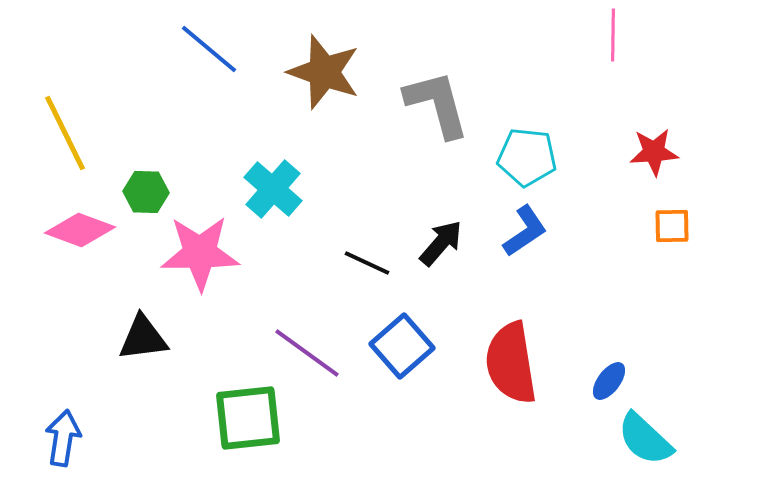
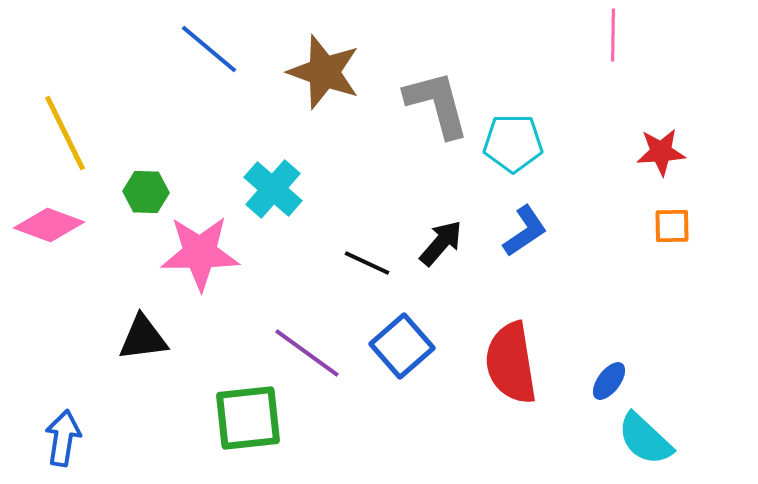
red star: moved 7 px right
cyan pentagon: moved 14 px left, 14 px up; rotated 6 degrees counterclockwise
pink diamond: moved 31 px left, 5 px up
